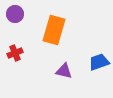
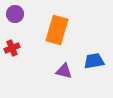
orange rectangle: moved 3 px right
red cross: moved 3 px left, 5 px up
blue trapezoid: moved 5 px left, 1 px up; rotated 10 degrees clockwise
